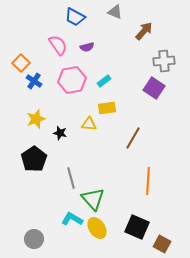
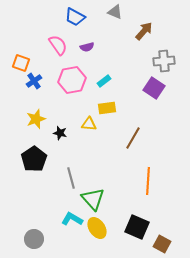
orange square: rotated 24 degrees counterclockwise
blue cross: rotated 21 degrees clockwise
